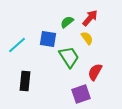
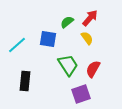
green trapezoid: moved 1 px left, 8 px down
red semicircle: moved 2 px left, 3 px up
